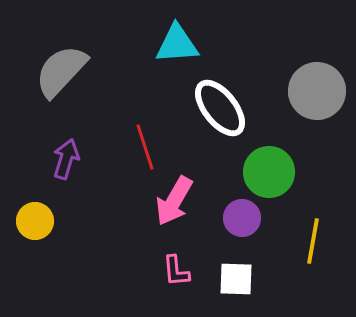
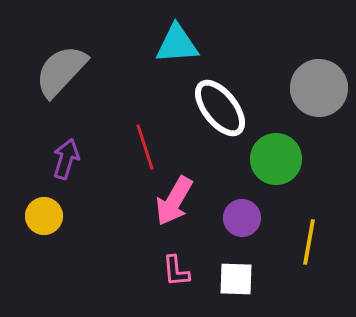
gray circle: moved 2 px right, 3 px up
green circle: moved 7 px right, 13 px up
yellow circle: moved 9 px right, 5 px up
yellow line: moved 4 px left, 1 px down
